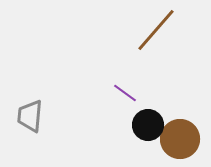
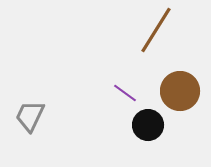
brown line: rotated 9 degrees counterclockwise
gray trapezoid: rotated 20 degrees clockwise
brown circle: moved 48 px up
